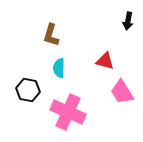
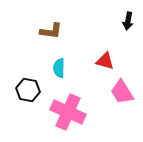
brown L-shape: moved 4 px up; rotated 100 degrees counterclockwise
